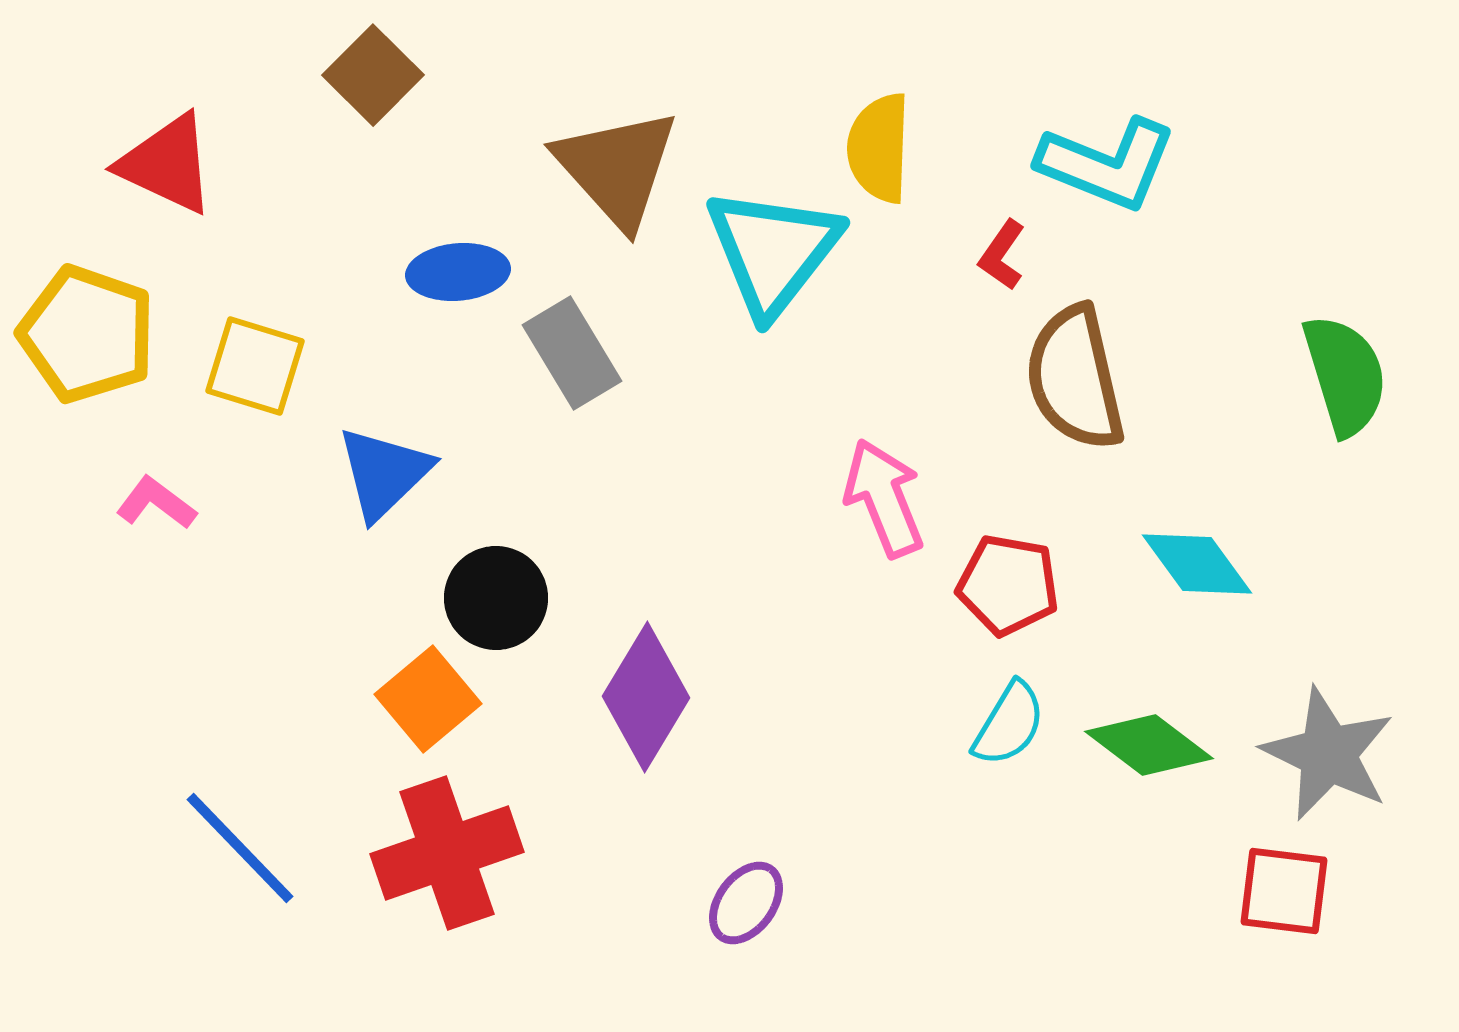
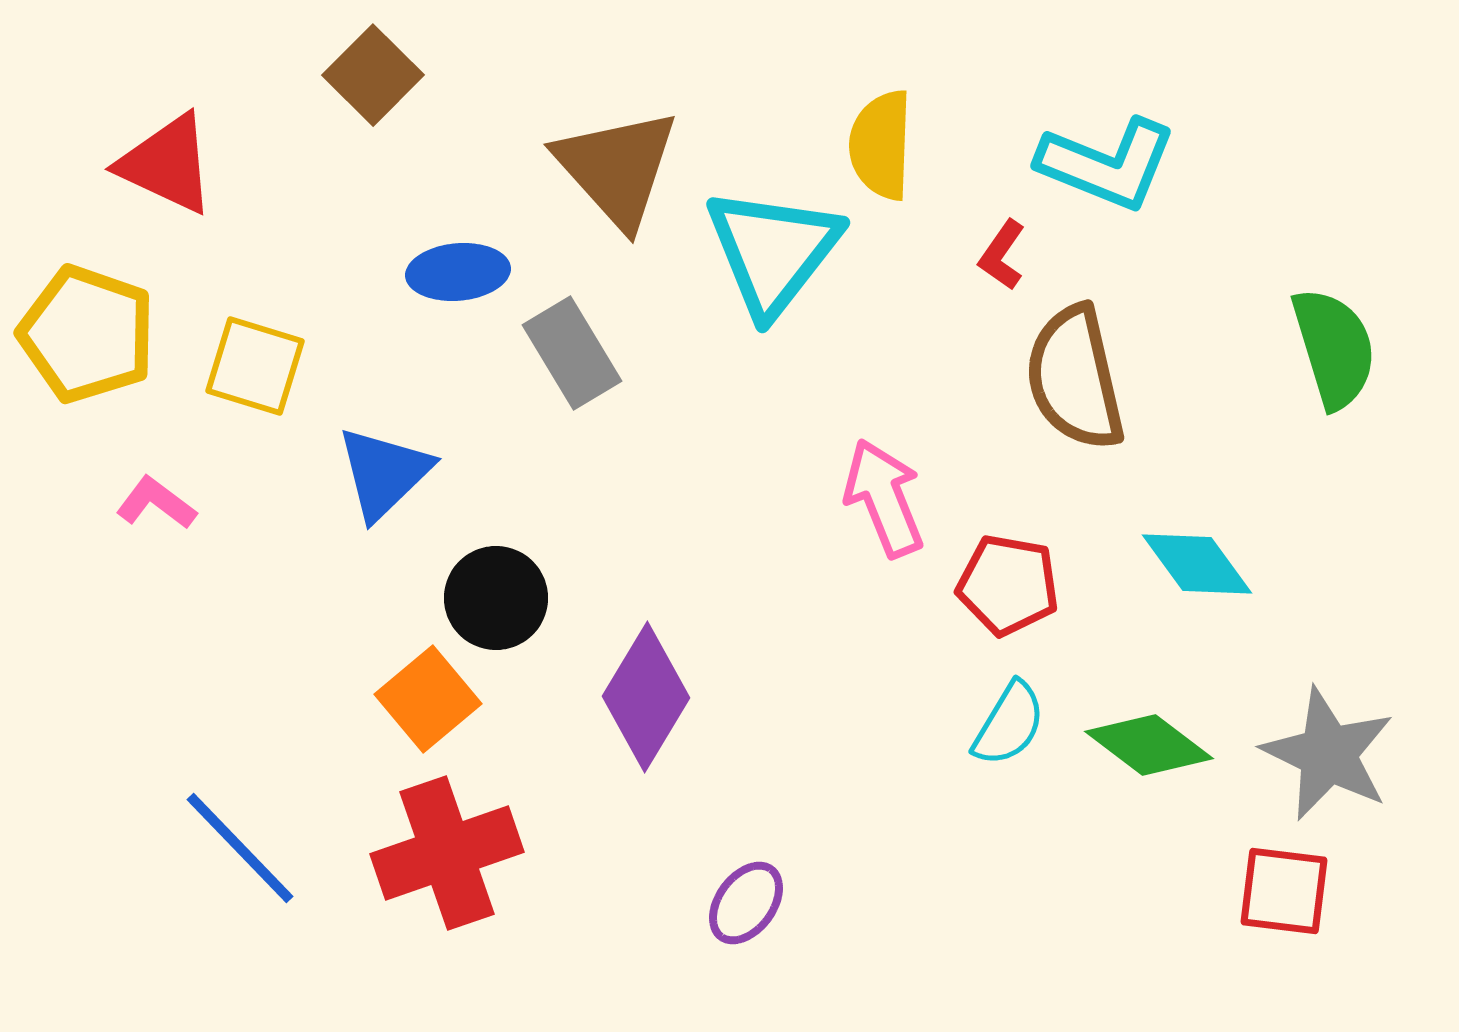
yellow semicircle: moved 2 px right, 3 px up
green semicircle: moved 11 px left, 27 px up
